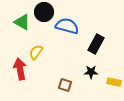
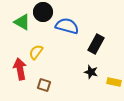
black circle: moved 1 px left
black star: rotated 16 degrees clockwise
brown square: moved 21 px left
